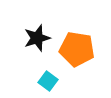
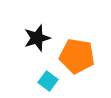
orange pentagon: moved 7 px down
